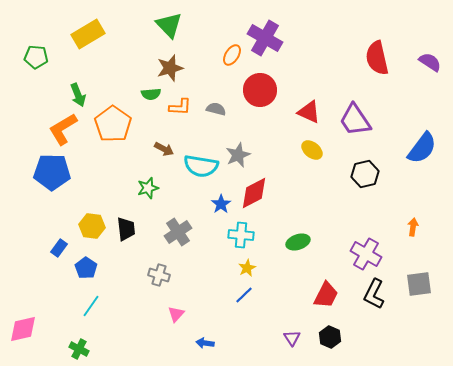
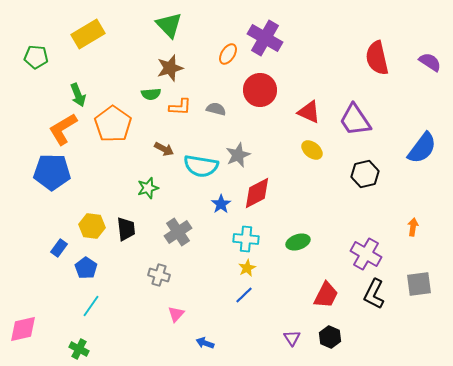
orange ellipse at (232, 55): moved 4 px left, 1 px up
red diamond at (254, 193): moved 3 px right
cyan cross at (241, 235): moved 5 px right, 4 px down
blue arrow at (205, 343): rotated 12 degrees clockwise
